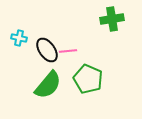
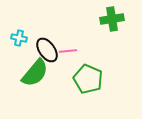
green semicircle: moved 13 px left, 12 px up
